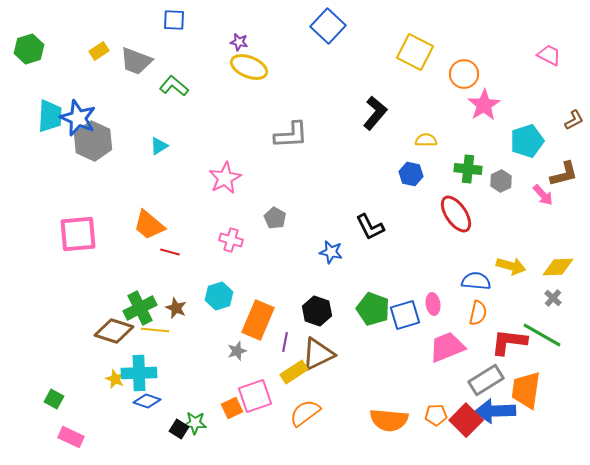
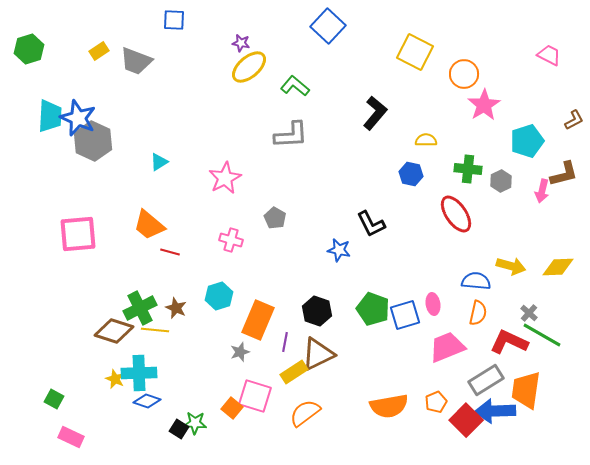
purple star at (239, 42): moved 2 px right, 1 px down
yellow ellipse at (249, 67): rotated 63 degrees counterclockwise
green L-shape at (174, 86): moved 121 px right
cyan triangle at (159, 146): moved 16 px down
pink arrow at (543, 195): moved 1 px left, 4 px up; rotated 55 degrees clockwise
black L-shape at (370, 227): moved 1 px right, 3 px up
blue star at (331, 252): moved 8 px right, 2 px up
gray cross at (553, 298): moved 24 px left, 15 px down
red L-shape at (509, 342): rotated 18 degrees clockwise
gray star at (237, 351): moved 3 px right, 1 px down
pink square at (255, 396): rotated 36 degrees clockwise
orange square at (232, 408): rotated 25 degrees counterclockwise
orange pentagon at (436, 415): moved 13 px up; rotated 20 degrees counterclockwise
orange semicircle at (389, 420): moved 14 px up; rotated 15 degrees counterclockwise
